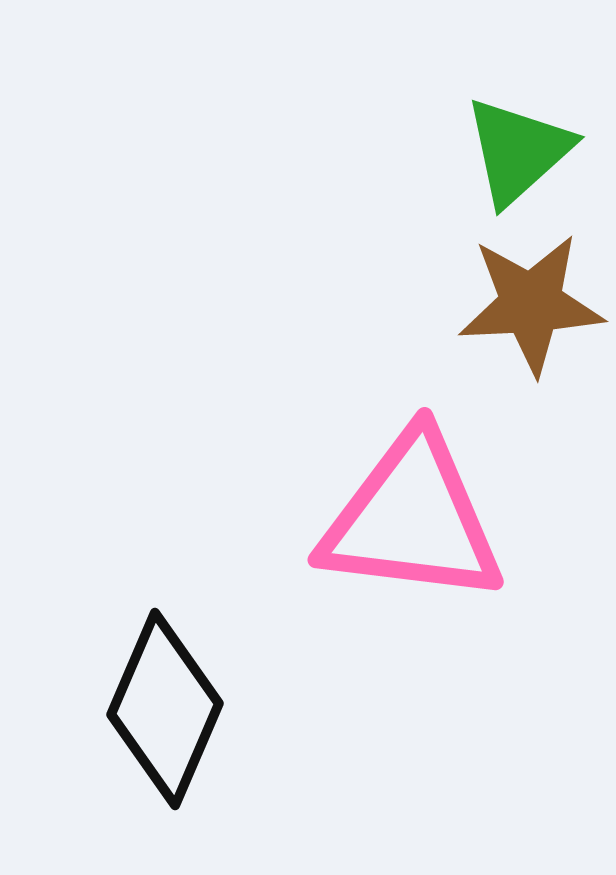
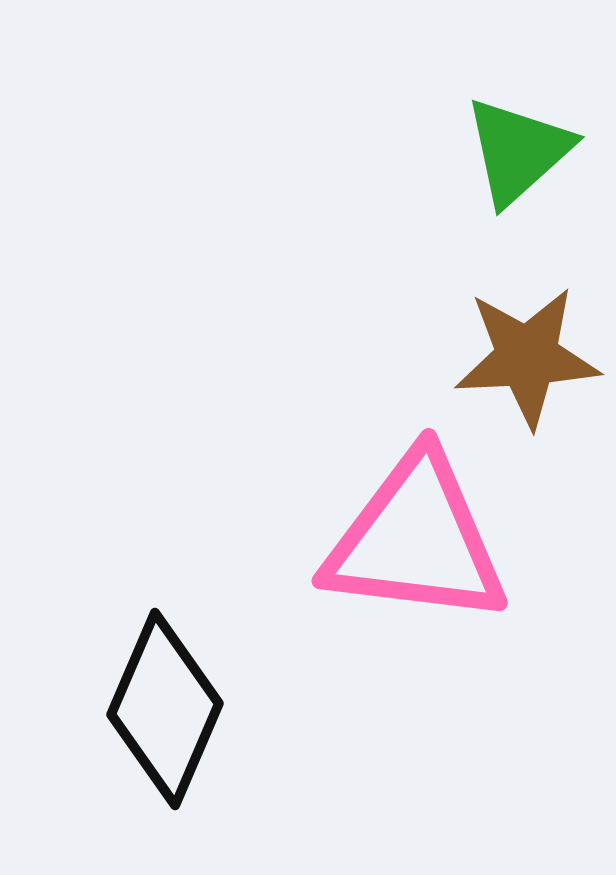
brown star: moved 4 px left, 53 px down
pink triangle: moved 4 px right, 21 px down
